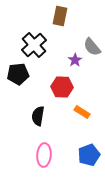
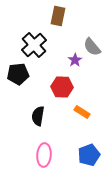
brown rectangle: moved 2 px left
